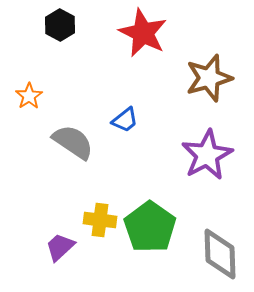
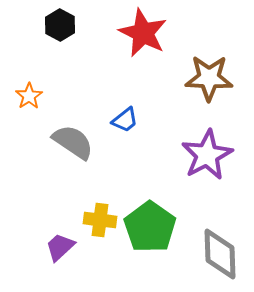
brown star: rotated 18 degrees clockwise
